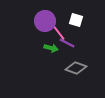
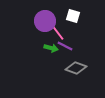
white square: moved 3 px left, 4 px up
pink line: moved 1 px left
purple line: moved 2 px left, 3 px down
